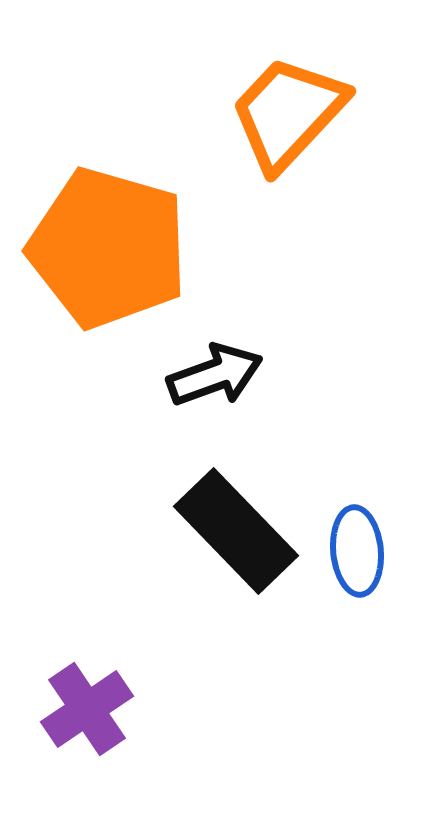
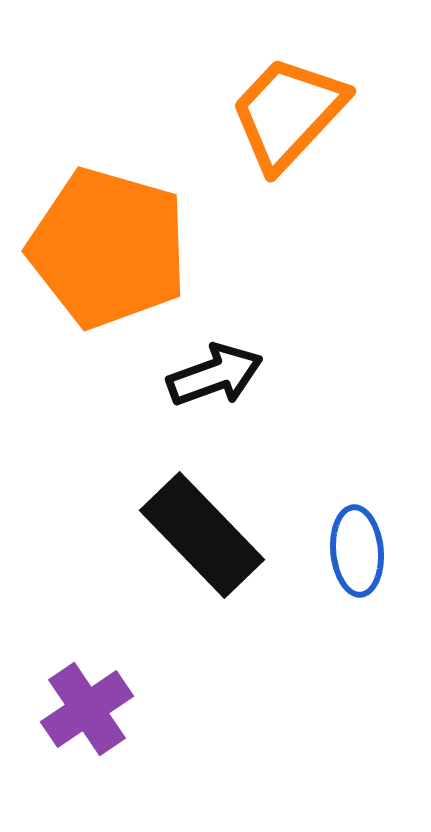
black rectangle: moved 34 px left, 4 px down
